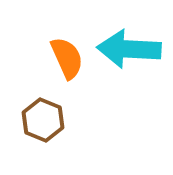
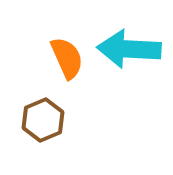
brown hexagon: rotated 15 degrees clockwise
